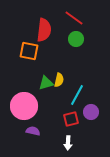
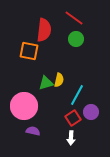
red square: moved 2 px right, 1 px up; rotated 21 degrees counterclockwise
white arrow: moved 3 px right, 5 px up
